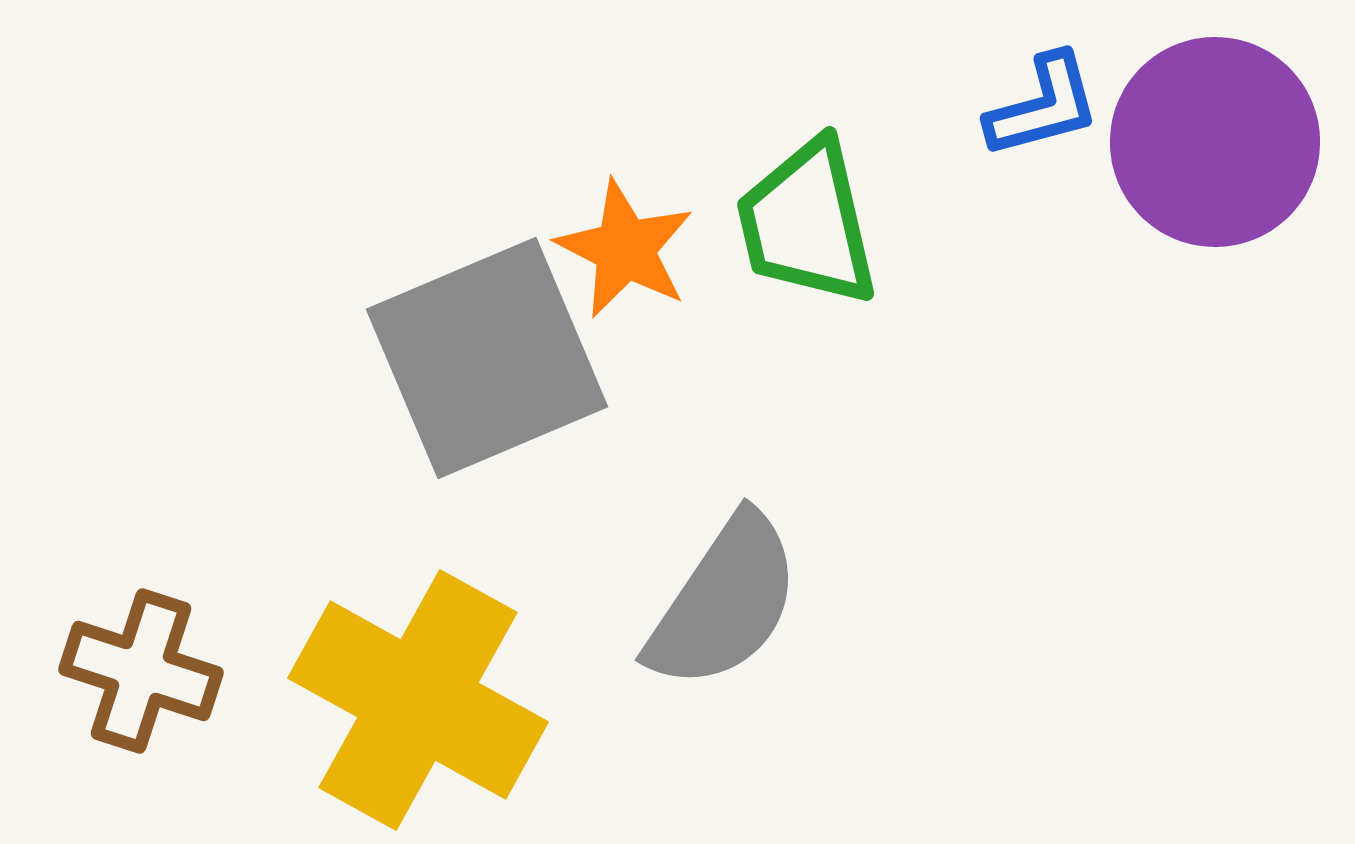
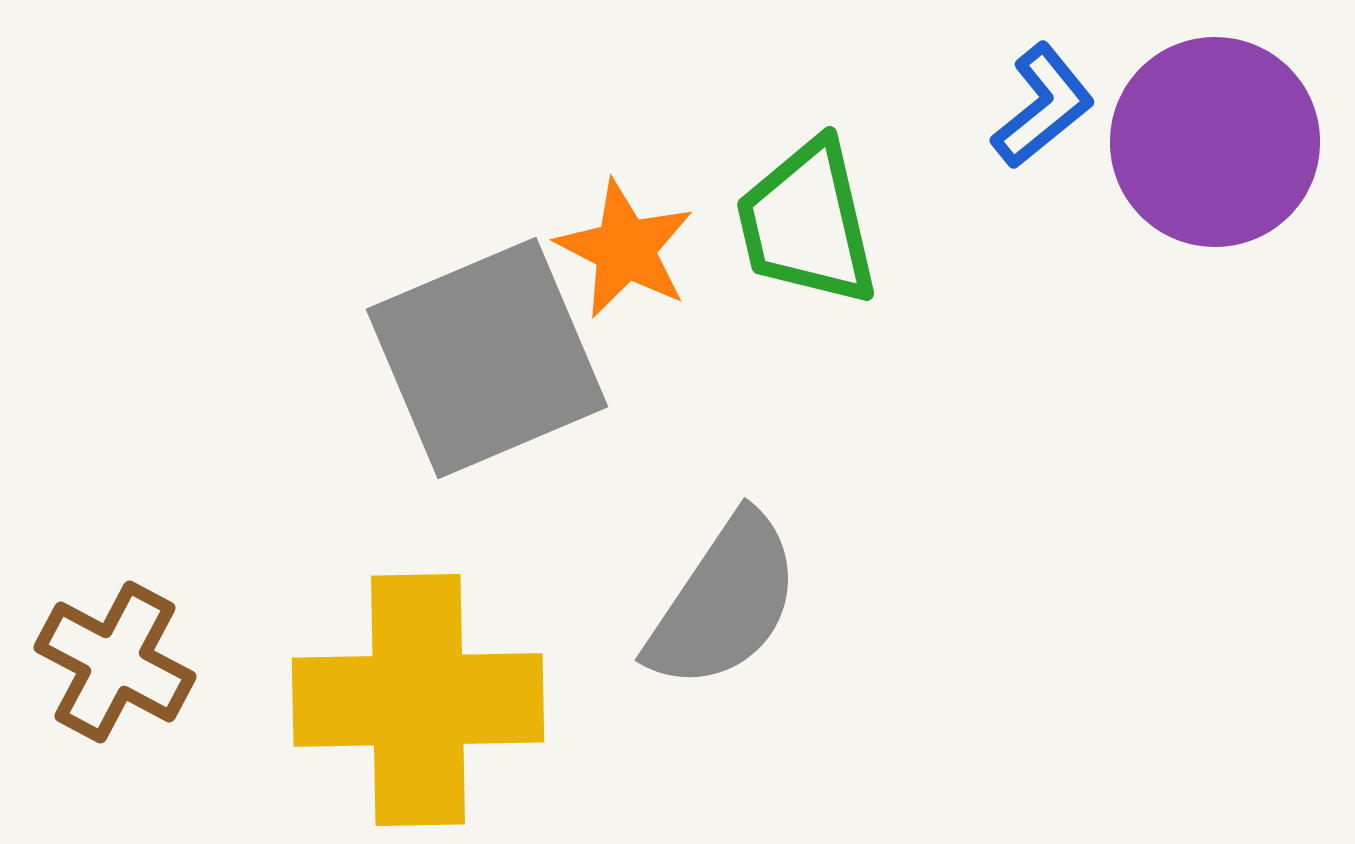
blue L-shape: rotated 24 degrees counterclockwise
brown cross: moved 26 px left, 9 px up; rotated 10 degrees clockwise
yellow cross: rotated 30 degrees counterclockwise
